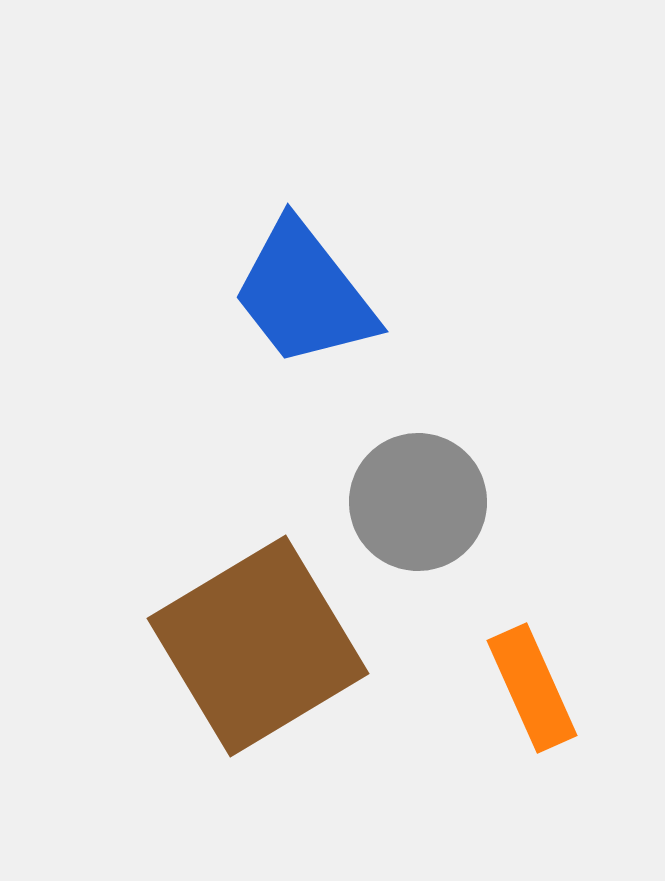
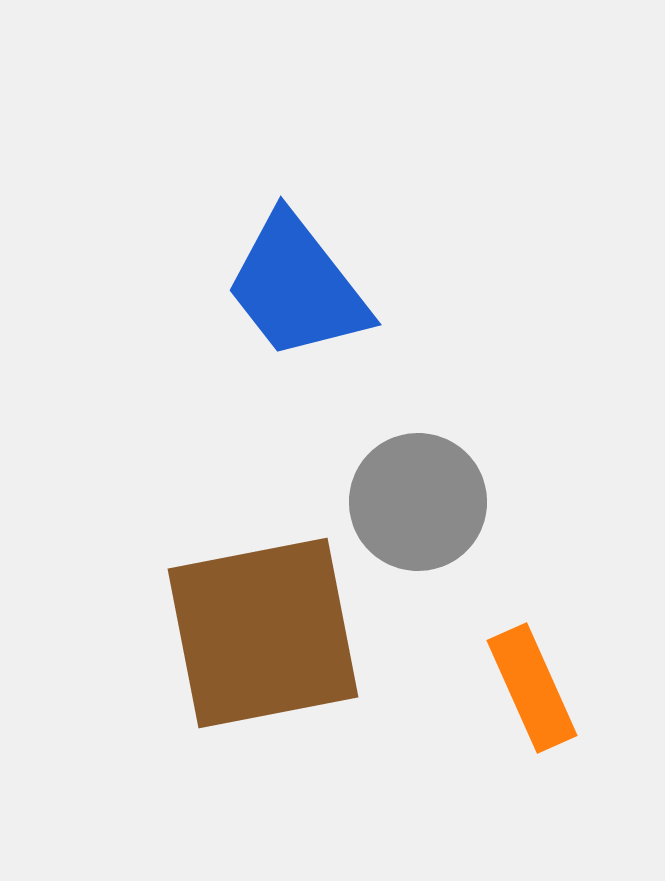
blue trapezoid: moved 7 px left, 7 px up
brown square: moved 5 px right, 13 px up; rotated 20 degrees clockwise
